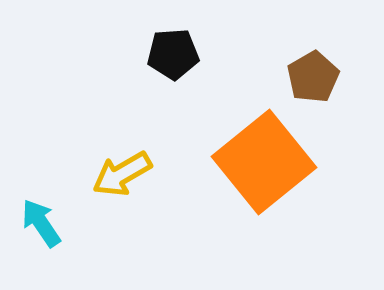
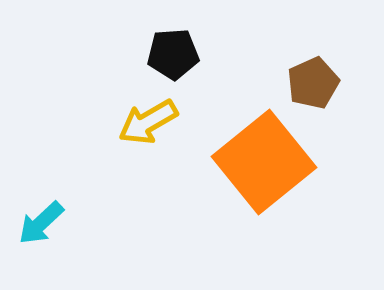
brown pentagon: moved 6 px down; rotated 6 degrees clockwise
yellow arrow: moved 26 px right, 52 px up
cyan arrow: rotated 99 degrees counterclockwise
